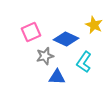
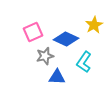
yellow star: rotated 18 degrees clockwise
pink square: moved 2 px right
